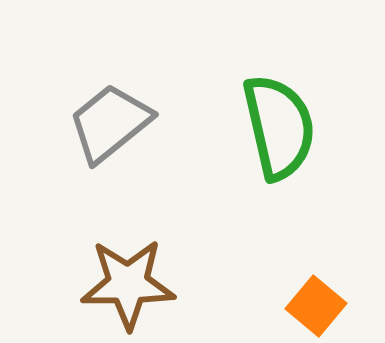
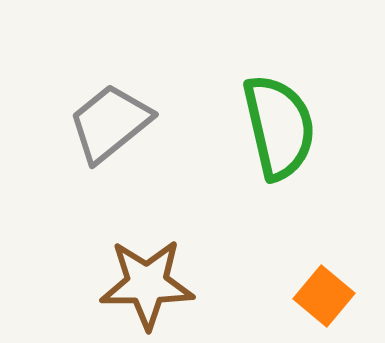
brown star: moved 19 px right
orange square: moved 8 px right, 10 px up
